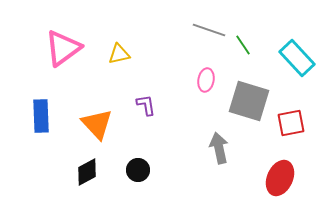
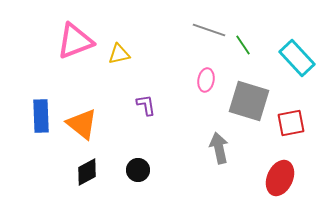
pink triangle: moved 12 px right, 7 px up; rotated 15 degrees clockwise
orange triangle: moved 15 px left; rotated 8 degrees counterclockwise
